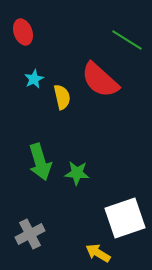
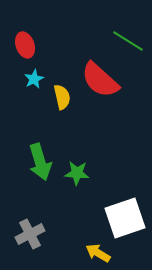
red ellipse: moved 2 px right, 13 px down
green line: moved 1 px right, 1 px down
